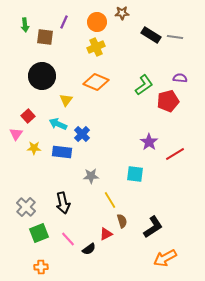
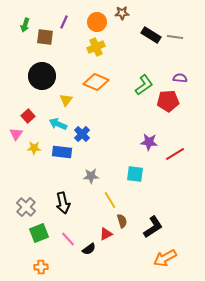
green arrow: rotated 24 degrees clockwise
red pentagon: rotated 10 degrees clockwise
purple star: rotated 30 degrees counterclockwise
